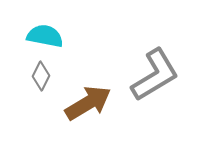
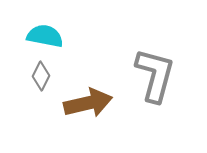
gray L-shape: rotated 44 degrees counterclockwise
brown arrow: rotated 18 degrees clockwise
